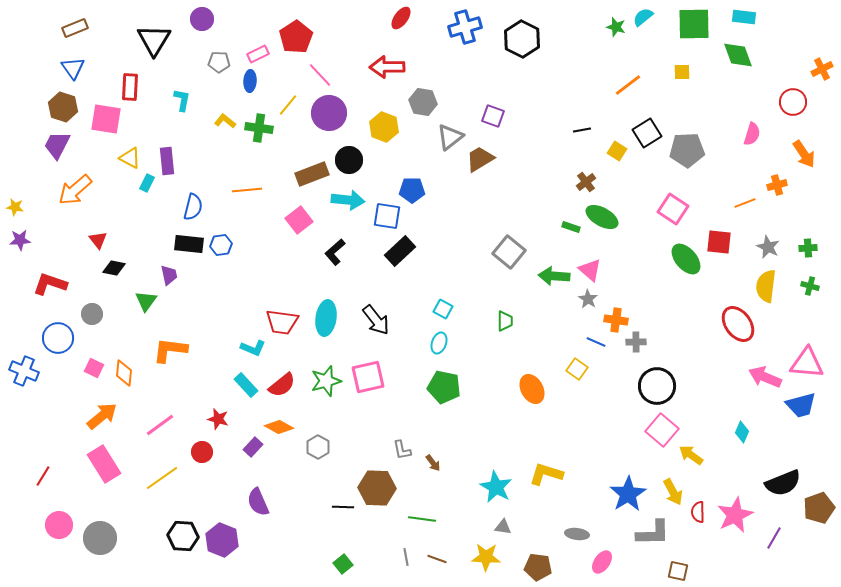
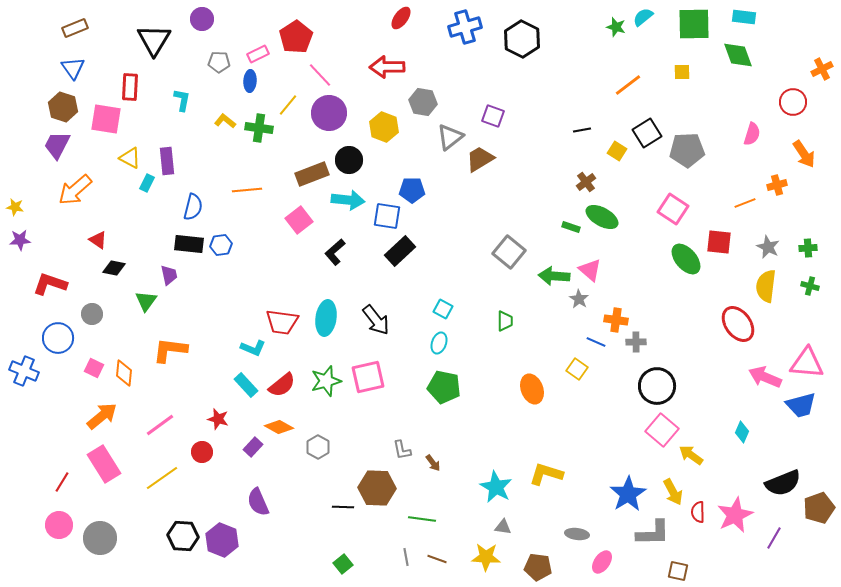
red triangle at (98, 240): rotated 18 degrees counterclockwise
gray star at (588, 299): moved 9 px left
orange ellipse at (532, 389): rotated 8 degrees clockwise
red line at (43, 476): moved 19 px right, 6 px down
